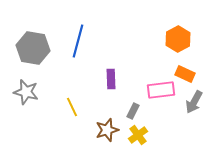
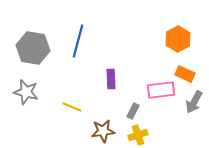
yellow line: rotated 42 degrees counterclockwise
brown star: moved 4 px left, 1 px down; rotated 10 degrees clockwise
yellow cross: rotated 18 degrees clockwise
